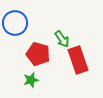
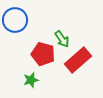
blue circle: moved 3 px up
red pentagon: moved 5 px right
red rectangle: rotated 68 degrees clockwise
